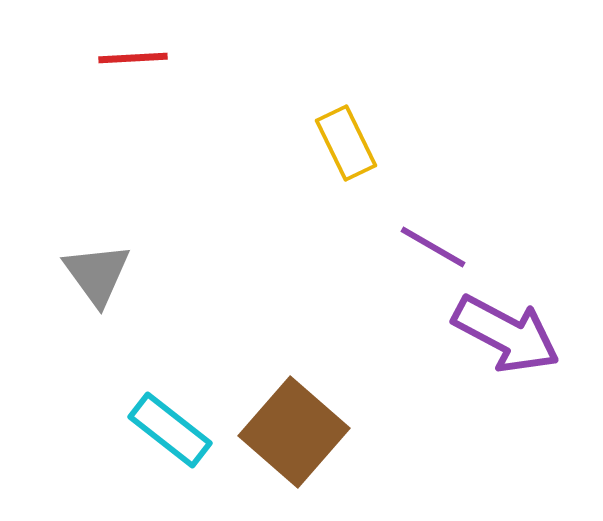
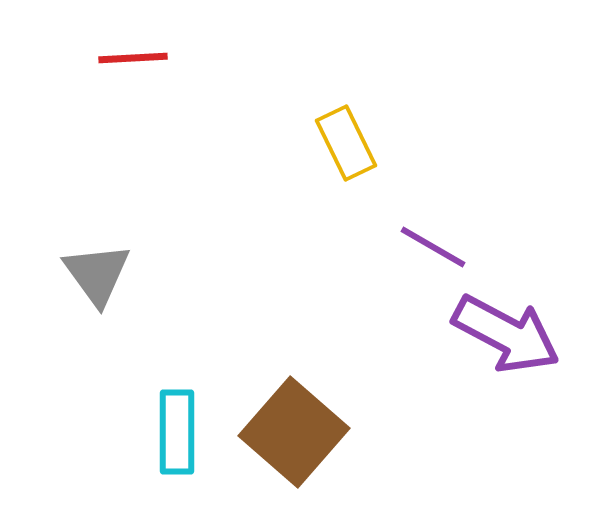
cyan rectangle: moved 7 px right, 2 px down; rotated 52 degrees clockwise
